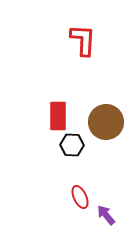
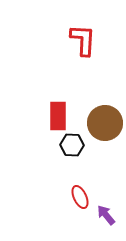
brown circle: moved 1 px left, 1 px down
